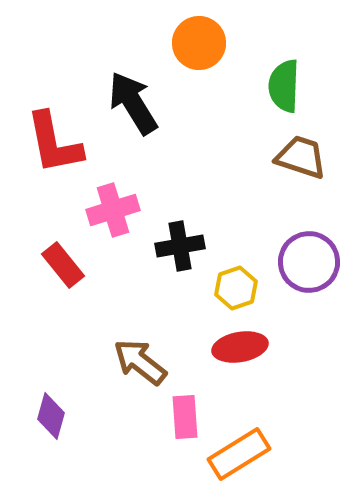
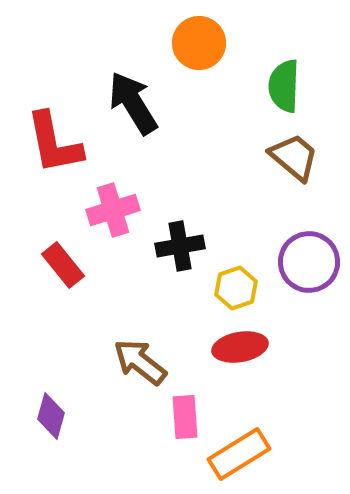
brown trapezoid: moved 7 px left; rotated 22 degrees clockwise
